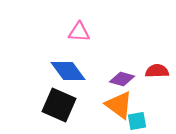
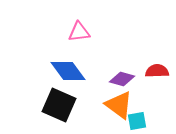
pink triangle: rotated 10 degrees counterclockwise
